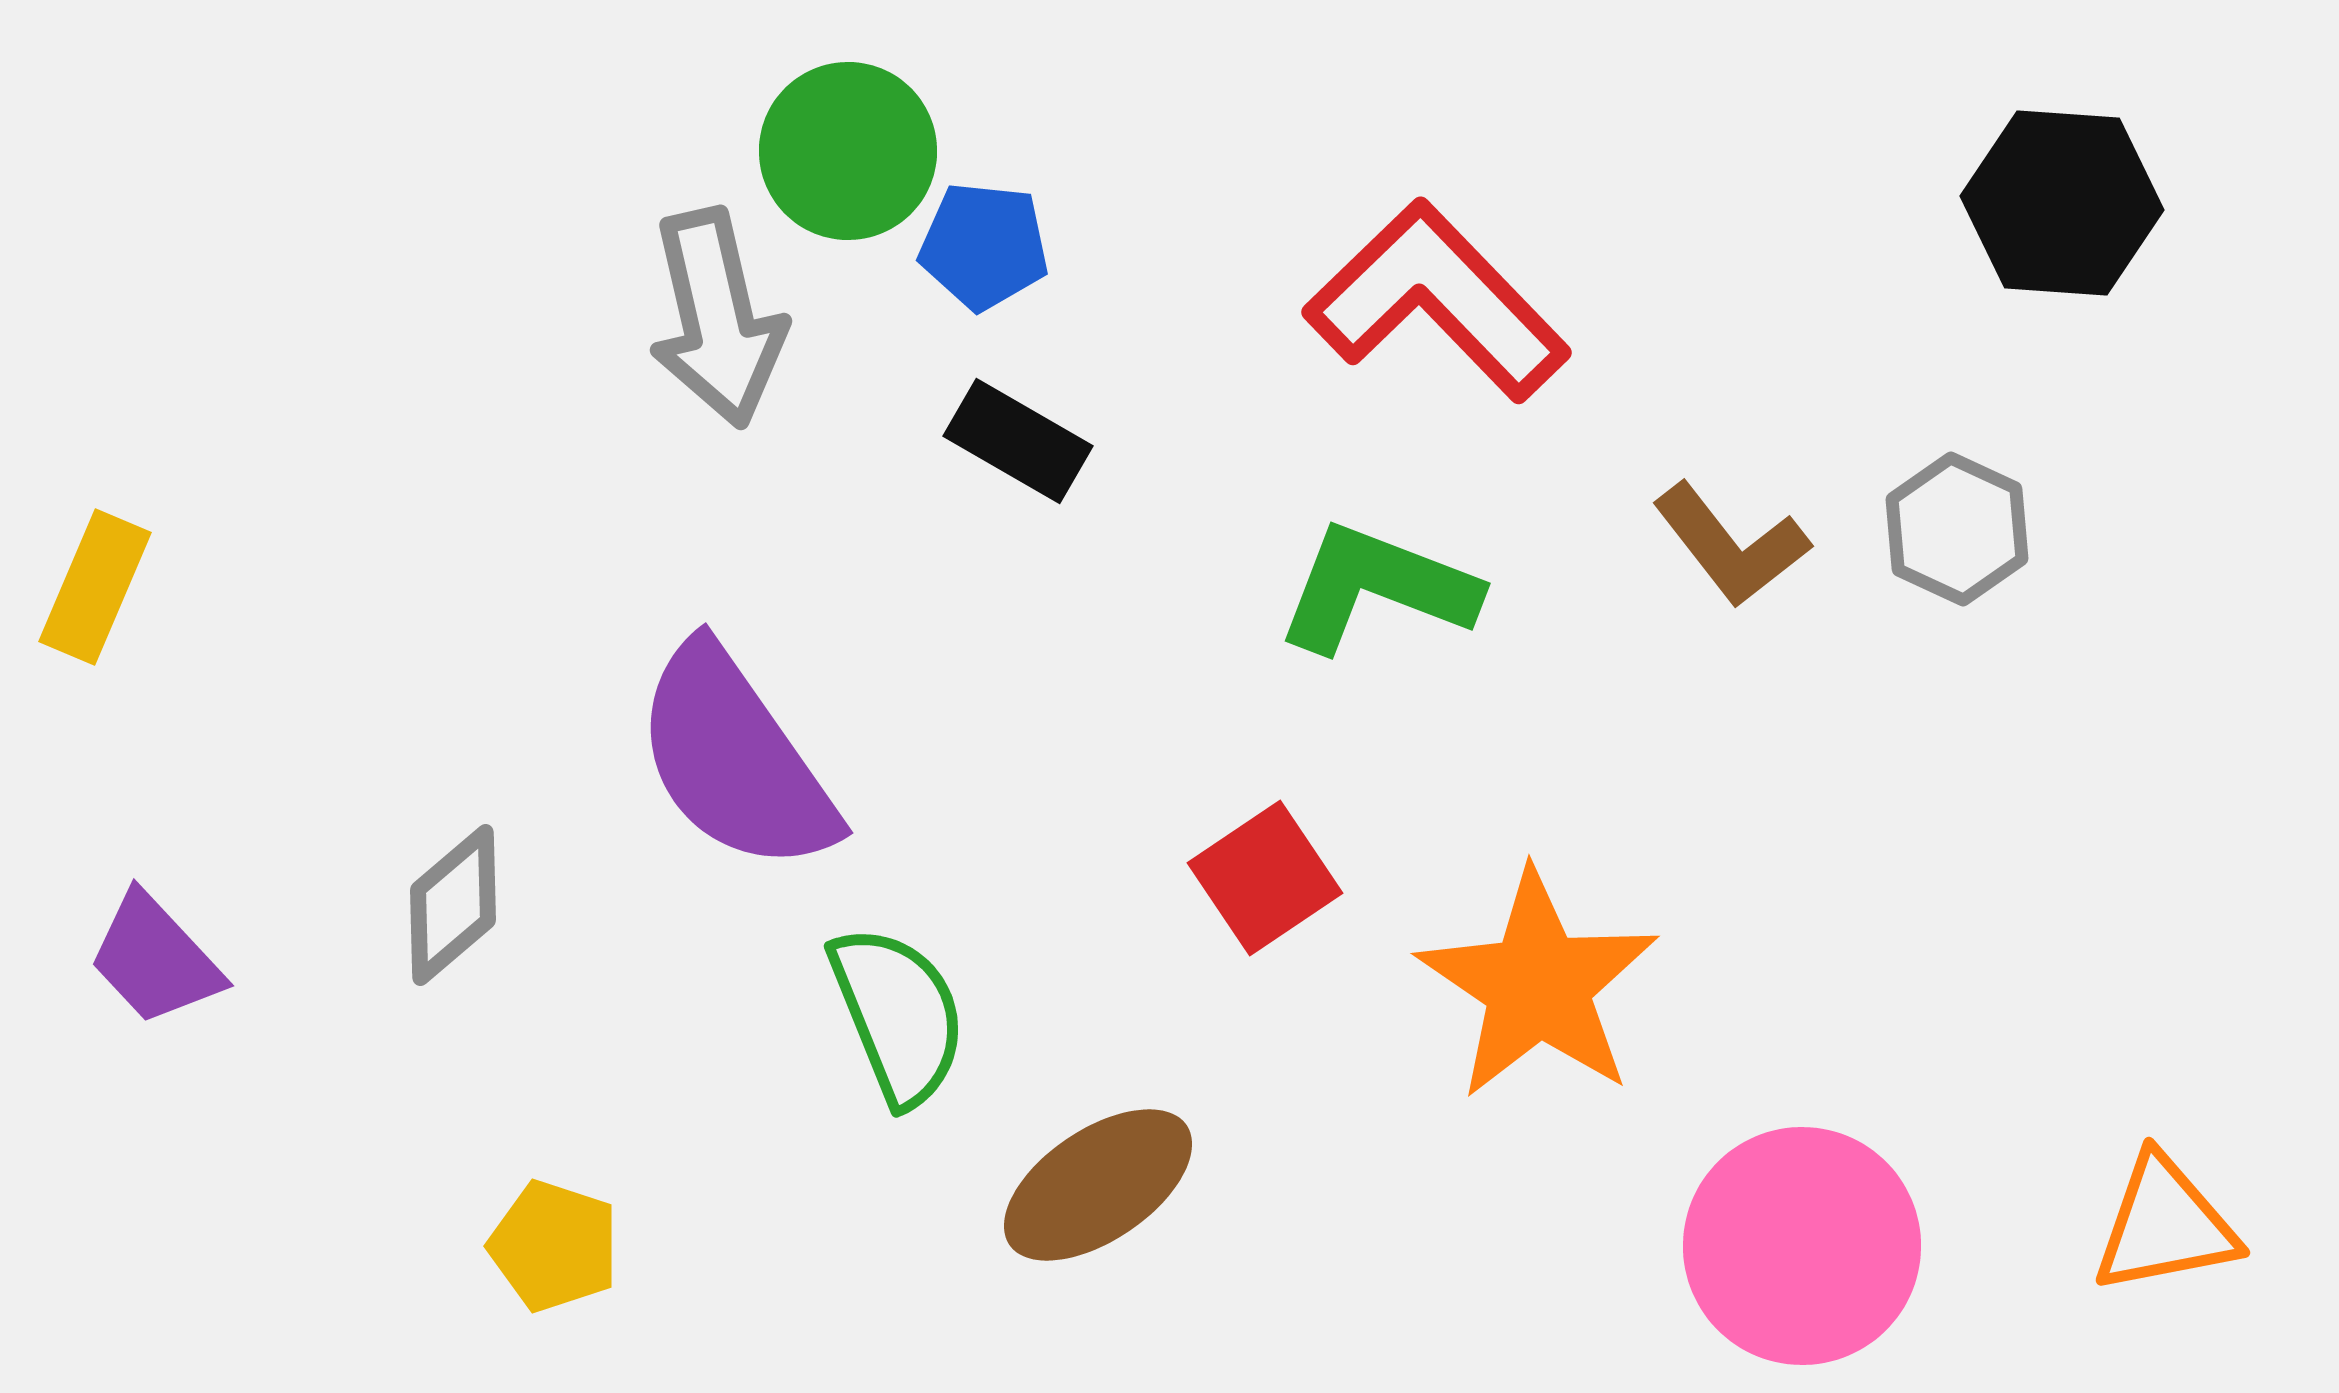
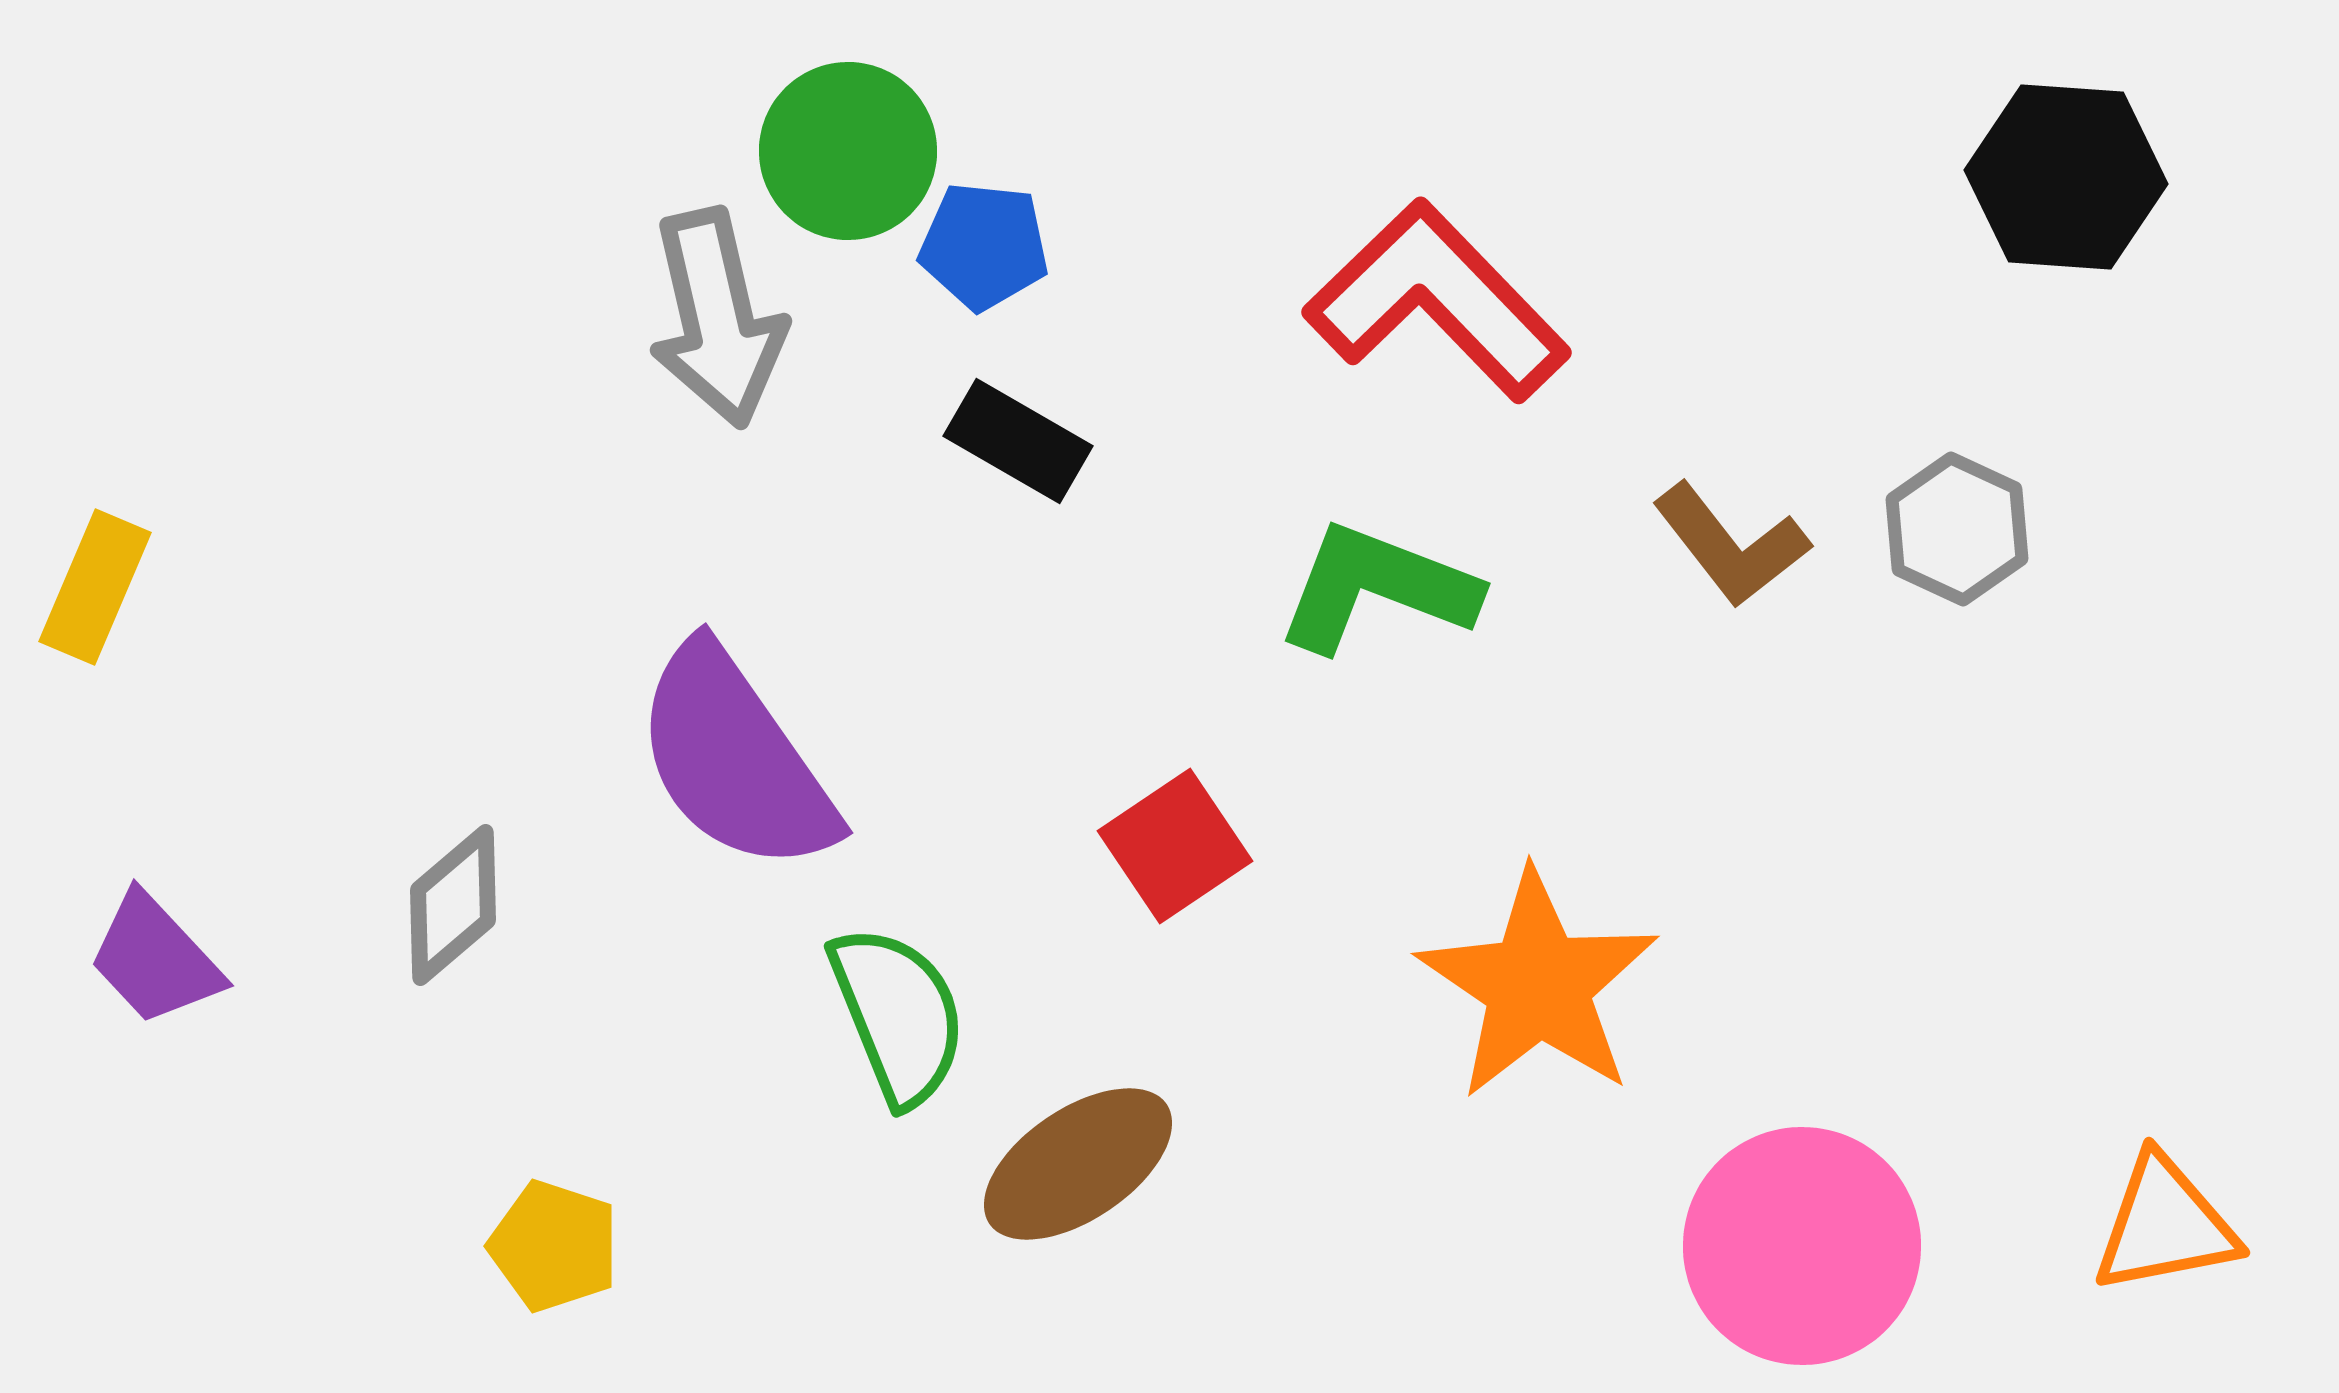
black hexagon: moved 4 px right, 26 px up
red square: moved 90 px left, 32 px up
brown ellipse: moved 20 px left, 21 px up
